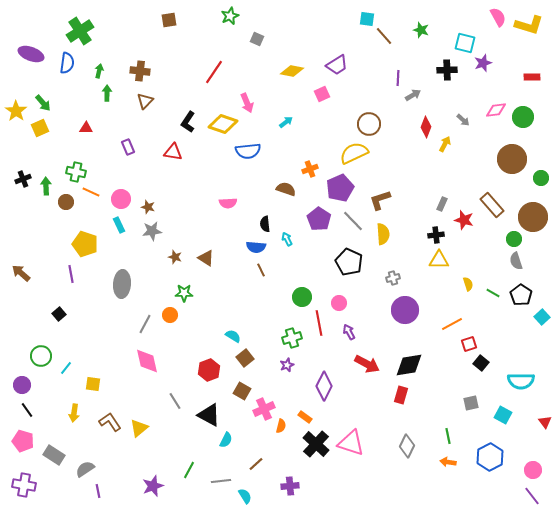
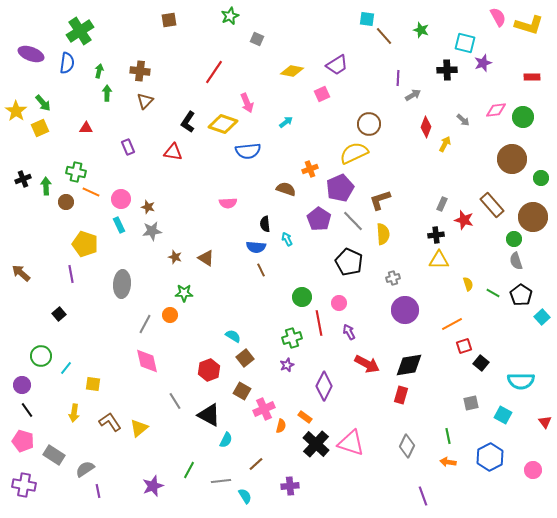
red square at (469, 344): moved 5 px left, 2 px down
purple line at (532, 496): moved 109 px left; rotated 18 degrees clockwise
